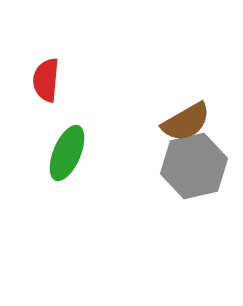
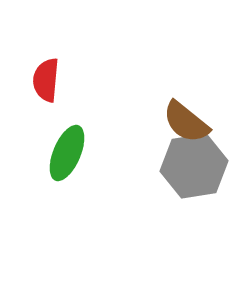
brown semicircle: rotated 69 degrees clockwise
gray hexagon: rotated 4 degrees clockwise
